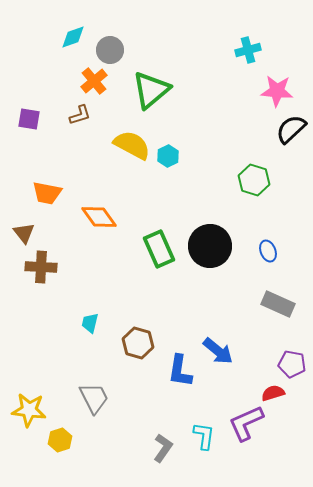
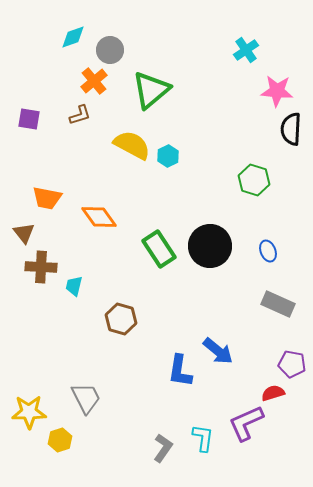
cyan cross: moved 2 px left; rotated 20 degrees counterclockwise
black semicircle: rotated 44 degrees counterclockwise
orange trapezoid: moved 5 px down
green rectangle: rotated 9 degrees counterclockwise
cyan trapezoid: moved 16 px left, 37 px up
brown hexagon: moved 17 px left, 24 px up
gray trapezoid: moved 8 px left
yellow star: moved 2 px down; rotated 8 degrees counterclockwise
cyan L-shape: moved 1 px left, 2 px down
